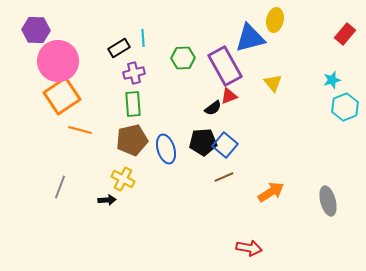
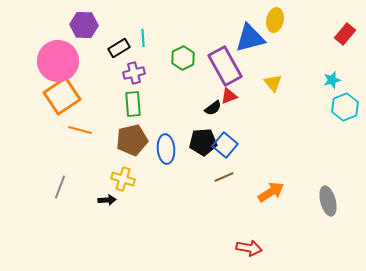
purple hexagon: moved 48 px right, 5 px up
green hexagon: rotated 25 degrees counterclockwise
blue ellipse: rotated 12 degrees clockwise
yellow cross: rotated 10 degrees counterclockwise
